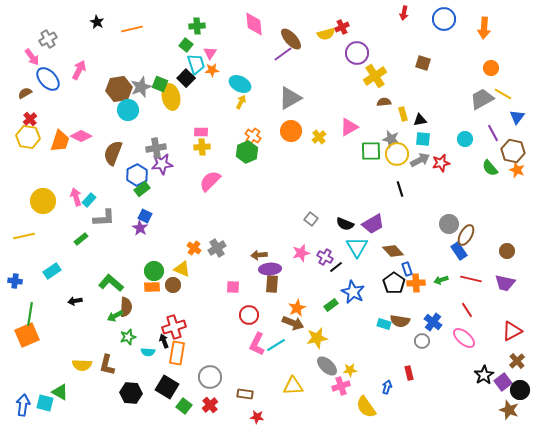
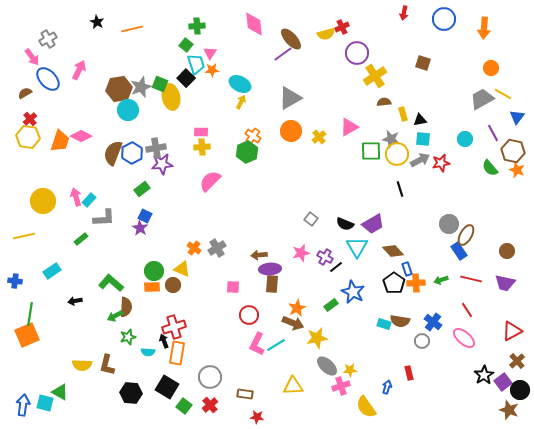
blue hexagon at (137, 175): moved 5 px left, 22 px up
